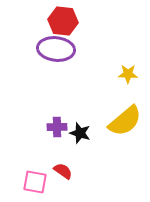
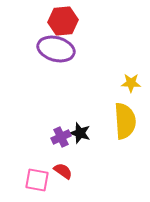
red hexagon: rotated 12 degrees counterclockwise
purple ellipse: rotated 9 degrees clockwise
yellow star: moved 3 px right, 9 px down
yellow semicircle: rotated 54 degrees counterclockwise
purple cross: moved 4 px right, 10 px down; rotated 24 degrees counterclockwise
pink square: moved 2 px right, 2 px up
